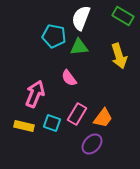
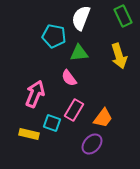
green rectangle: rotated 35 degrees clockwise
green triangle: moved 6 px down
pink rectangle: moved 3 px left, 4 px up
yellow rectangle: moved 5 px right, 8 px down
